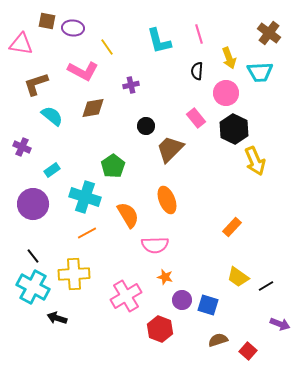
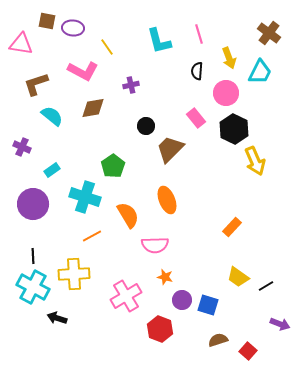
cyan trapezoid at (260, 72): rotated 60 degrees counterclockwise
orange line at (87, 233): moved 5 px right, 3 px down
black line at (33, 256): rotated 35 degrees clockwise
